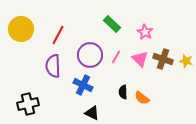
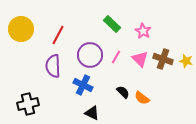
pink star: moved 2 px left, 1 px up
black semicircle: rotated 136 degrees clockwise
